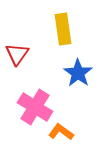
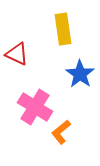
red triangle: rotated 40 degrees counterclockwise
blue star: moved 2 px right, 1 px down
orange L-shape: rotated 75 degrees counterclockwise
